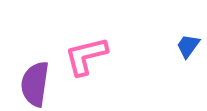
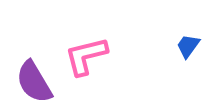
purple semicircle: moved 1 px left, 2 px up; rotated 39 degrees counterclockwise
